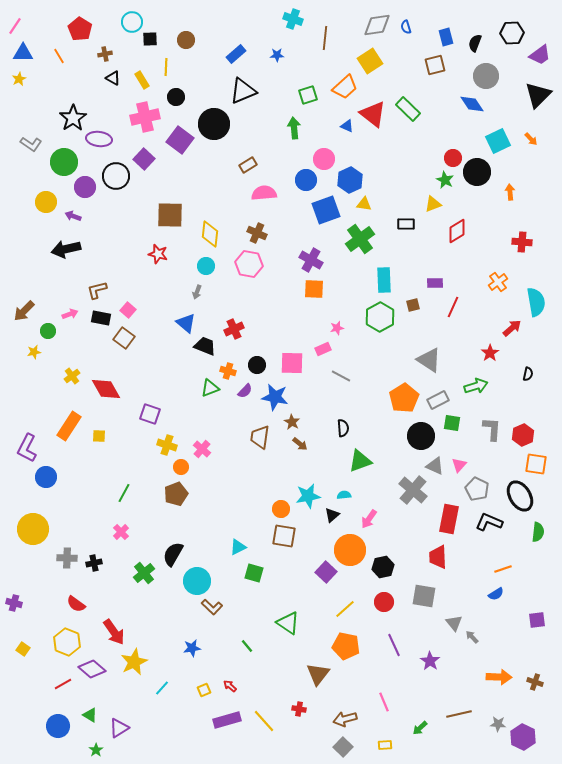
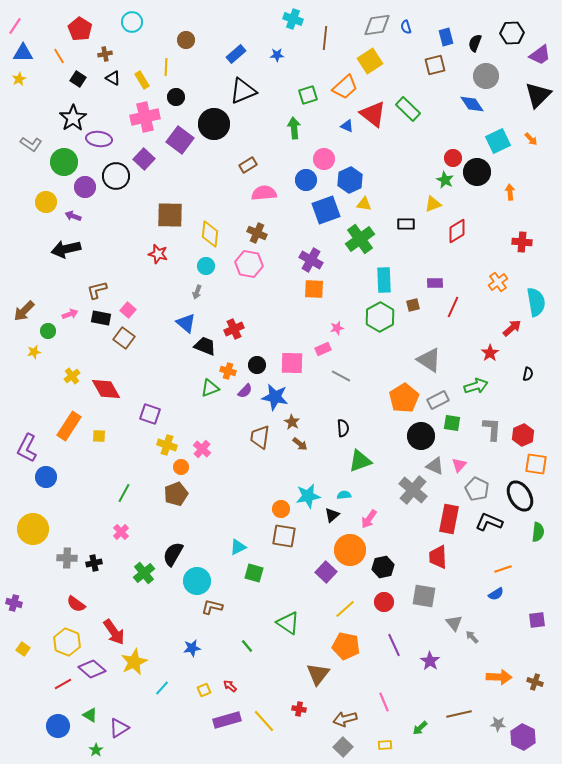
black square at (150, 39): moved 72 px left, 40 px down; rotated 35 degrees clockwise
brown L-shape at (212, 607): rotated 150 degrees clockwise
